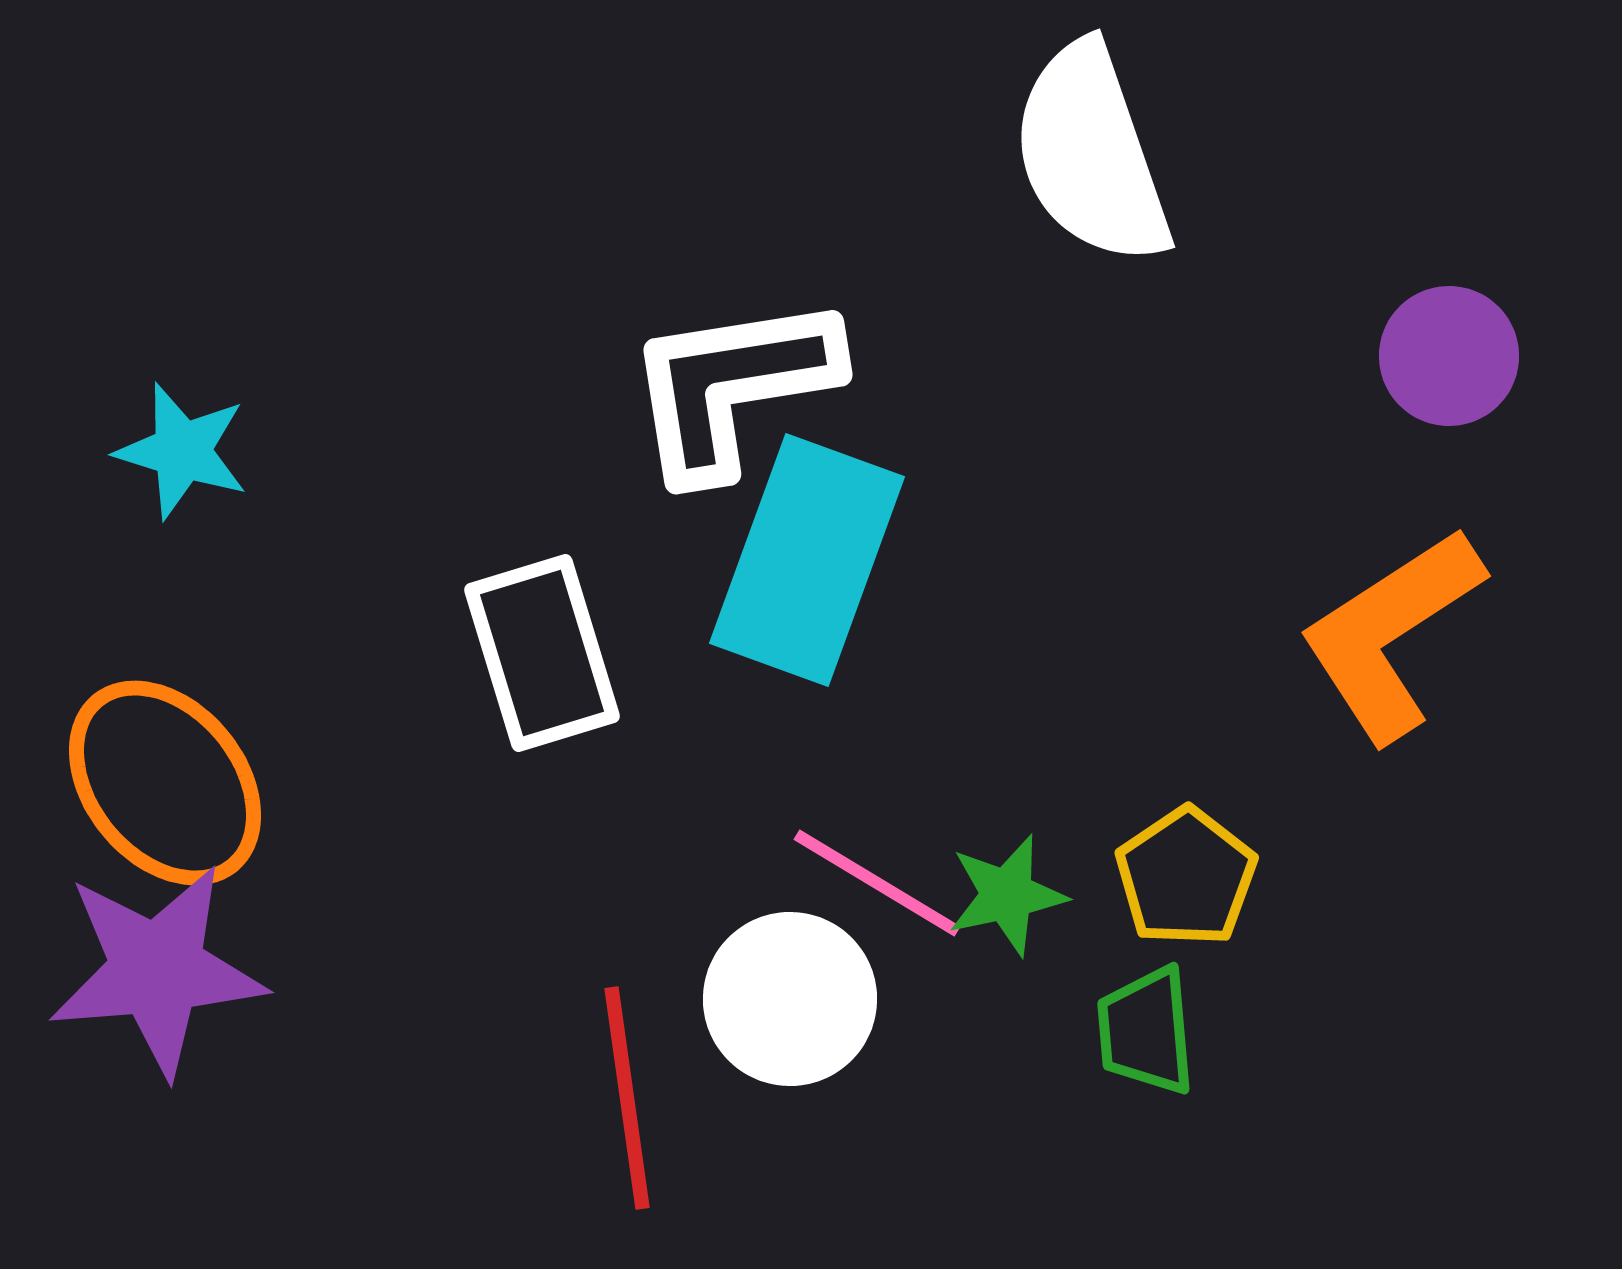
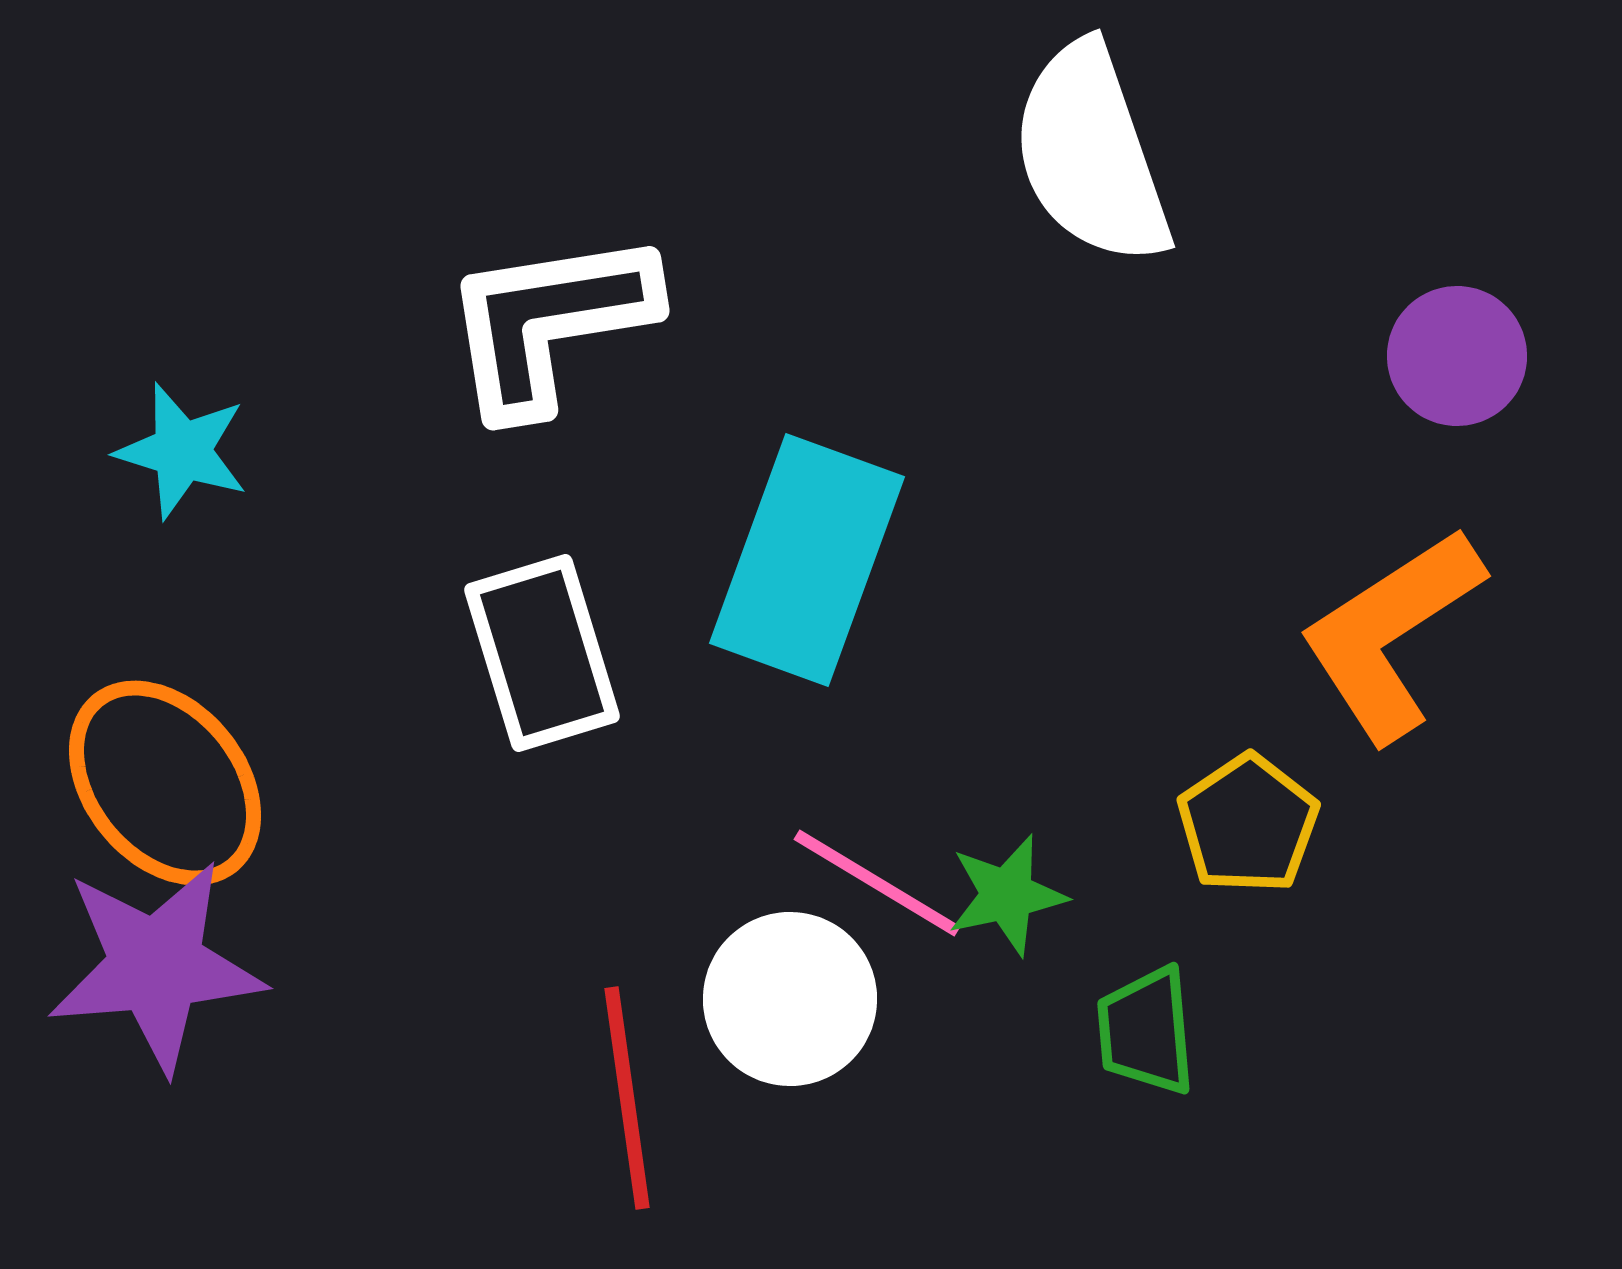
purple circle: moved 8 px right
white L-shape: moved 183 px left, 64 px up
yellow pentagon: moved 62 px right, 53 px up
purple star: moved 1 px left, 4 px up
